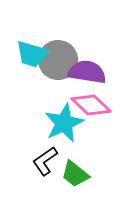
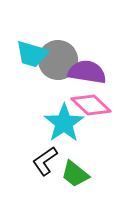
cyan star: rotated 9 degrees counterclockwise
